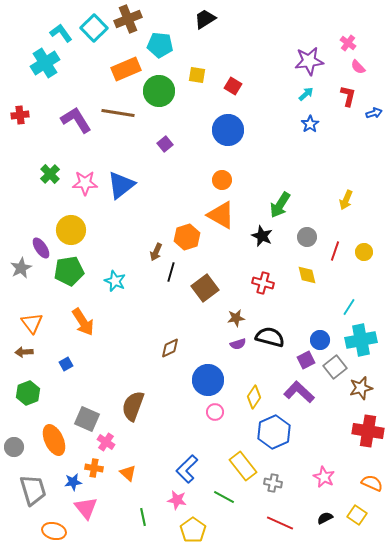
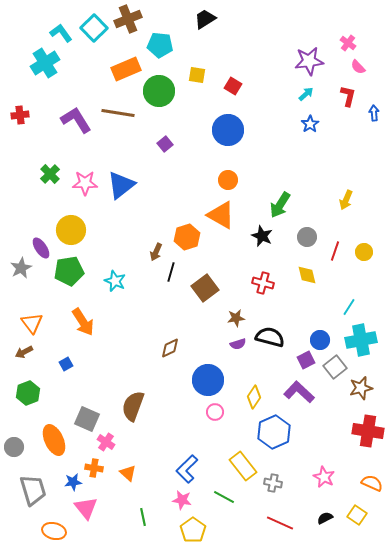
blue arrow at (374, 113): rotated 77 degrees counterclockwise
orange circle at (222, 180): moved 6 px right
brown arrow at (24, 352): rotated 24 degrees counterclockwise
pink star at (177, 500): moved 5 px right
